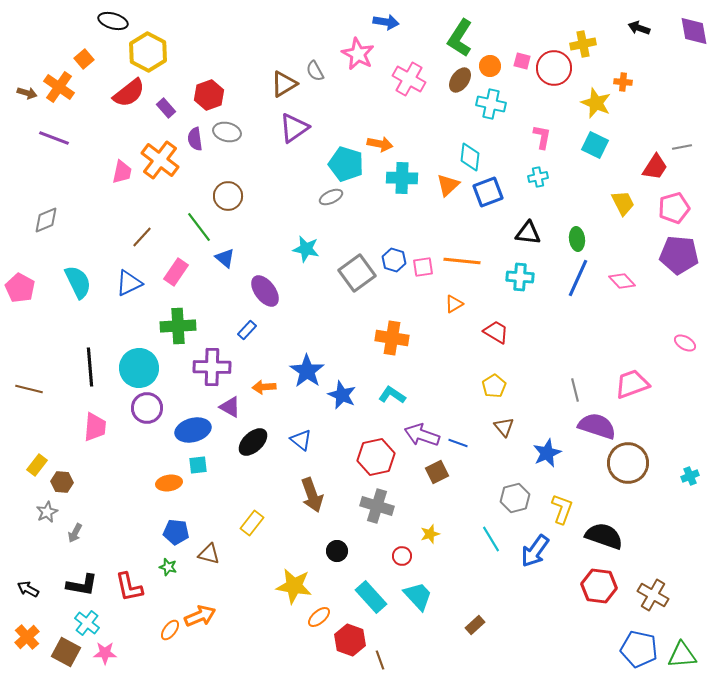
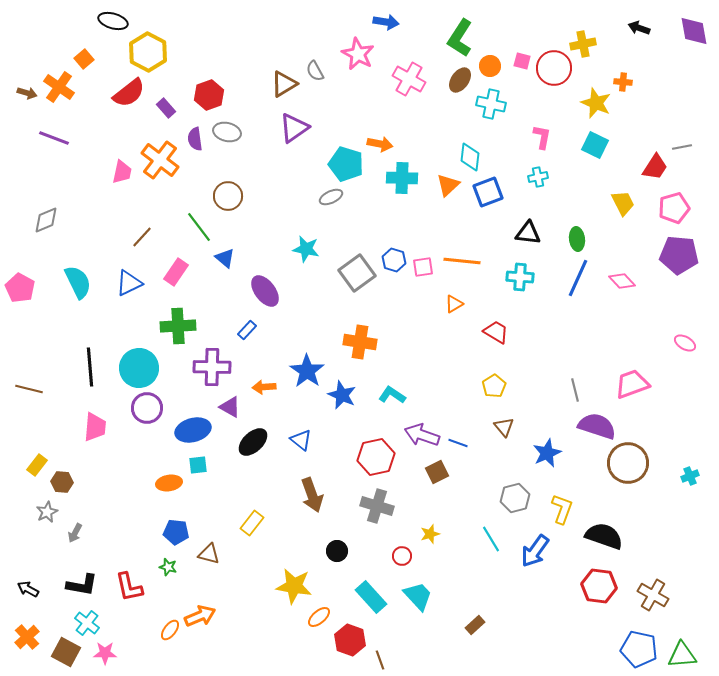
orange cross at (392, 338): moved 32 px left, 4 px down
